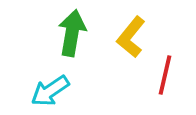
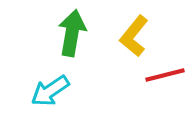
yellow L-shape: moved 3 px right, 1 px up
red line: rotated 63 degrees clockwise
